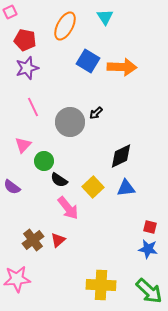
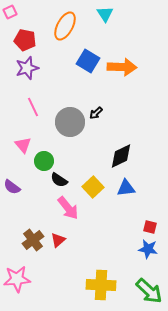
cyan triangle: moved 3 px up
pink triangle: rotated 24 degrees counterclockwise
